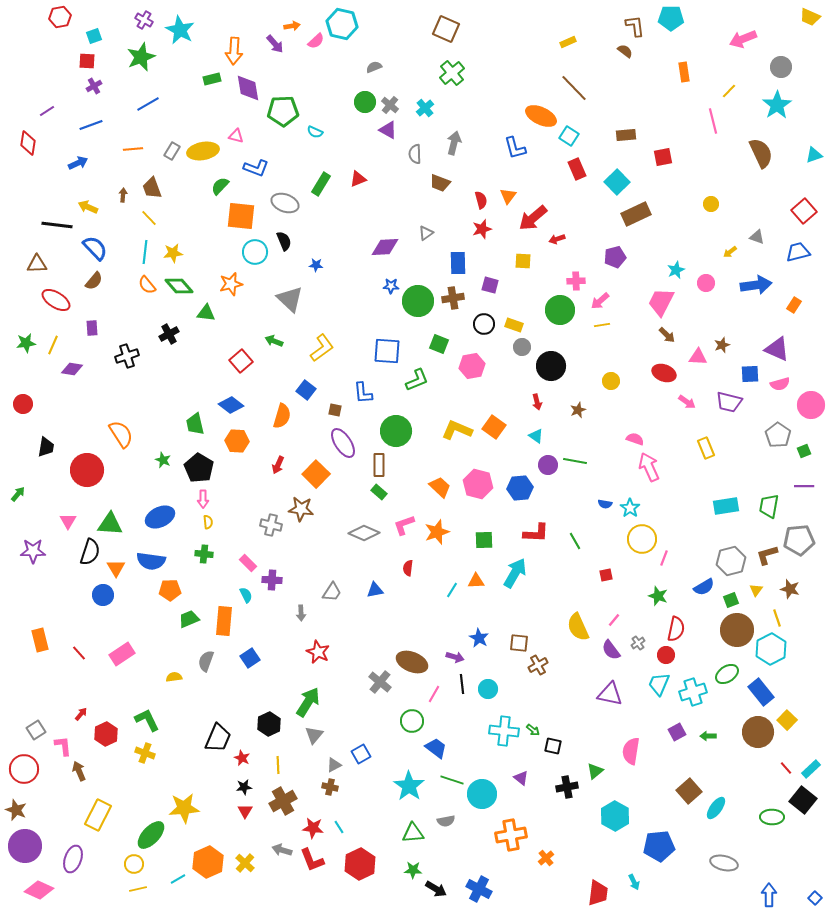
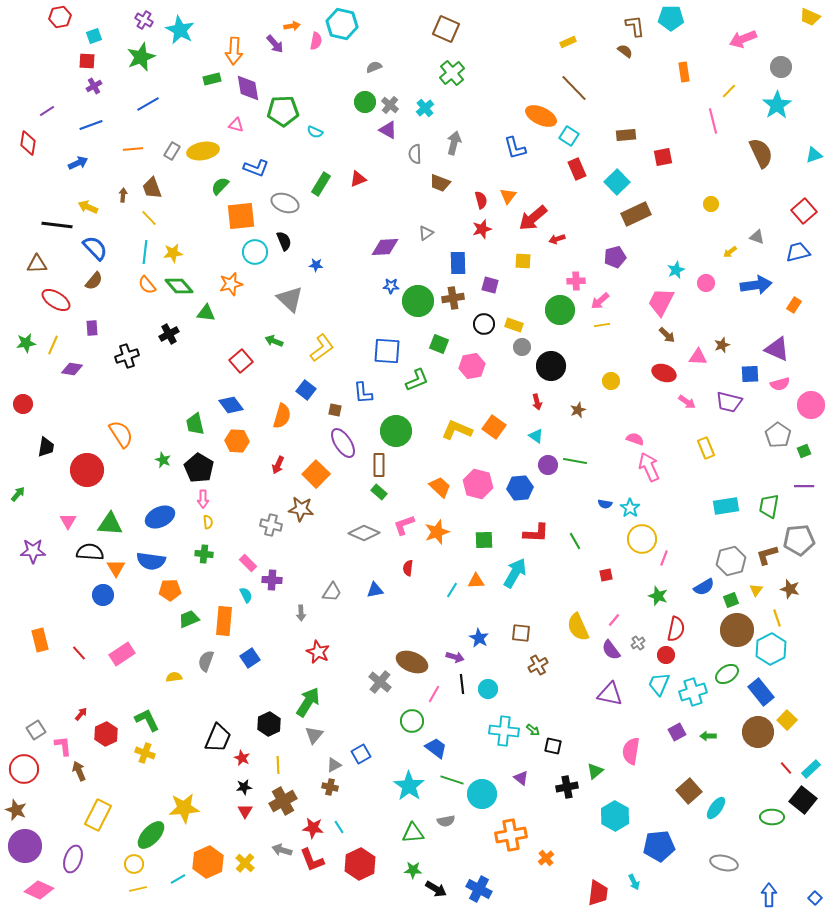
pink semicircle at (316, 41): rotated 36 degrees counterclockwise
pink triangle at (236, 136): moved 11 px up
orange square at (241, 216): rotated 12 degrees counterclockwise
blue diamond at (231, 405): rotated 15 degrees clockwise
black semicircle at (90, 552): rotated 104 degrees counterclockwise
brown square at (519, 643): moved 2 px right, 10 px up
